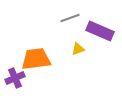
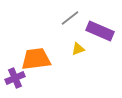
gray line: rotated 18 degrees counterclockwise
